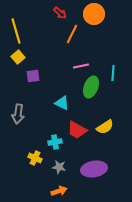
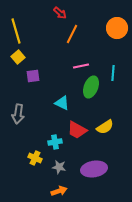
orange circle: moved 23 px right, 14 px down
